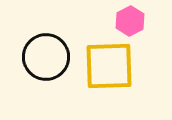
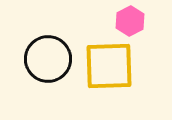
black circle: moved 2 px right, 2 px down
